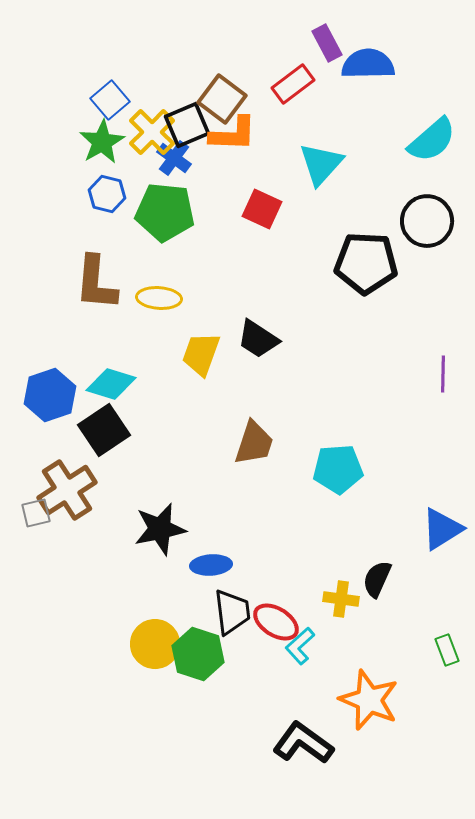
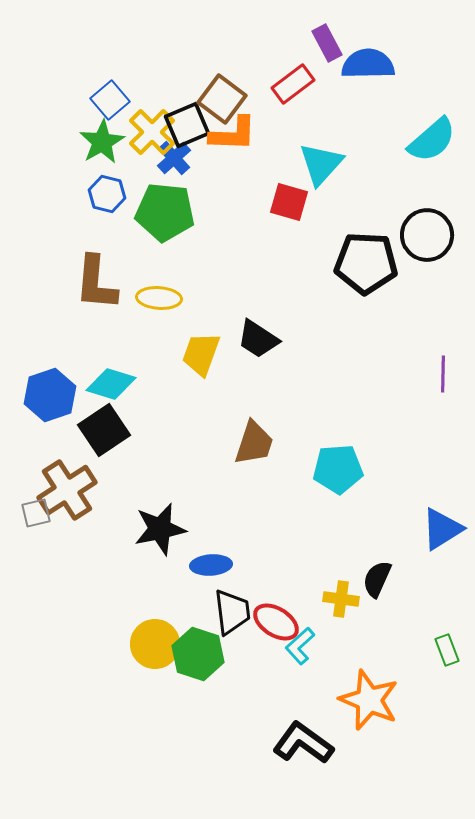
blue cross at (174, 158): rotated 12 degrees clockwise
red square at (262, 209): moved 27 px right, 7 px up; rotated 9 degrees counterclockwise
black circle at (427, 221): moved 14 px down
